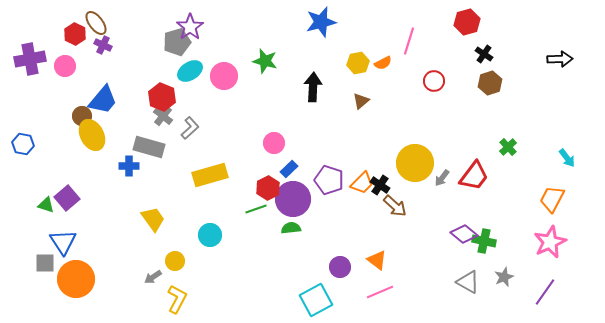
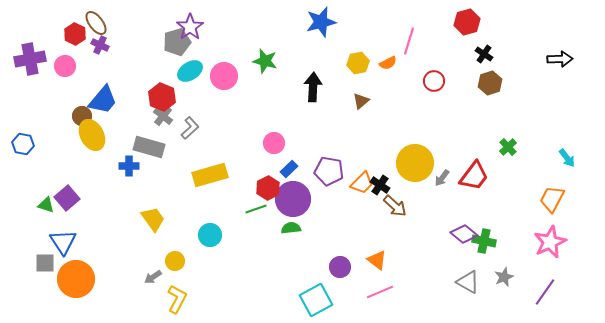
purple cross at (103, 45): moved 3 px left
orange semicircle at (383, 63): moved 5 px right
purple pentagon at (329, 180): moved 9 px up; rotated 8 degrees counterclockwise
